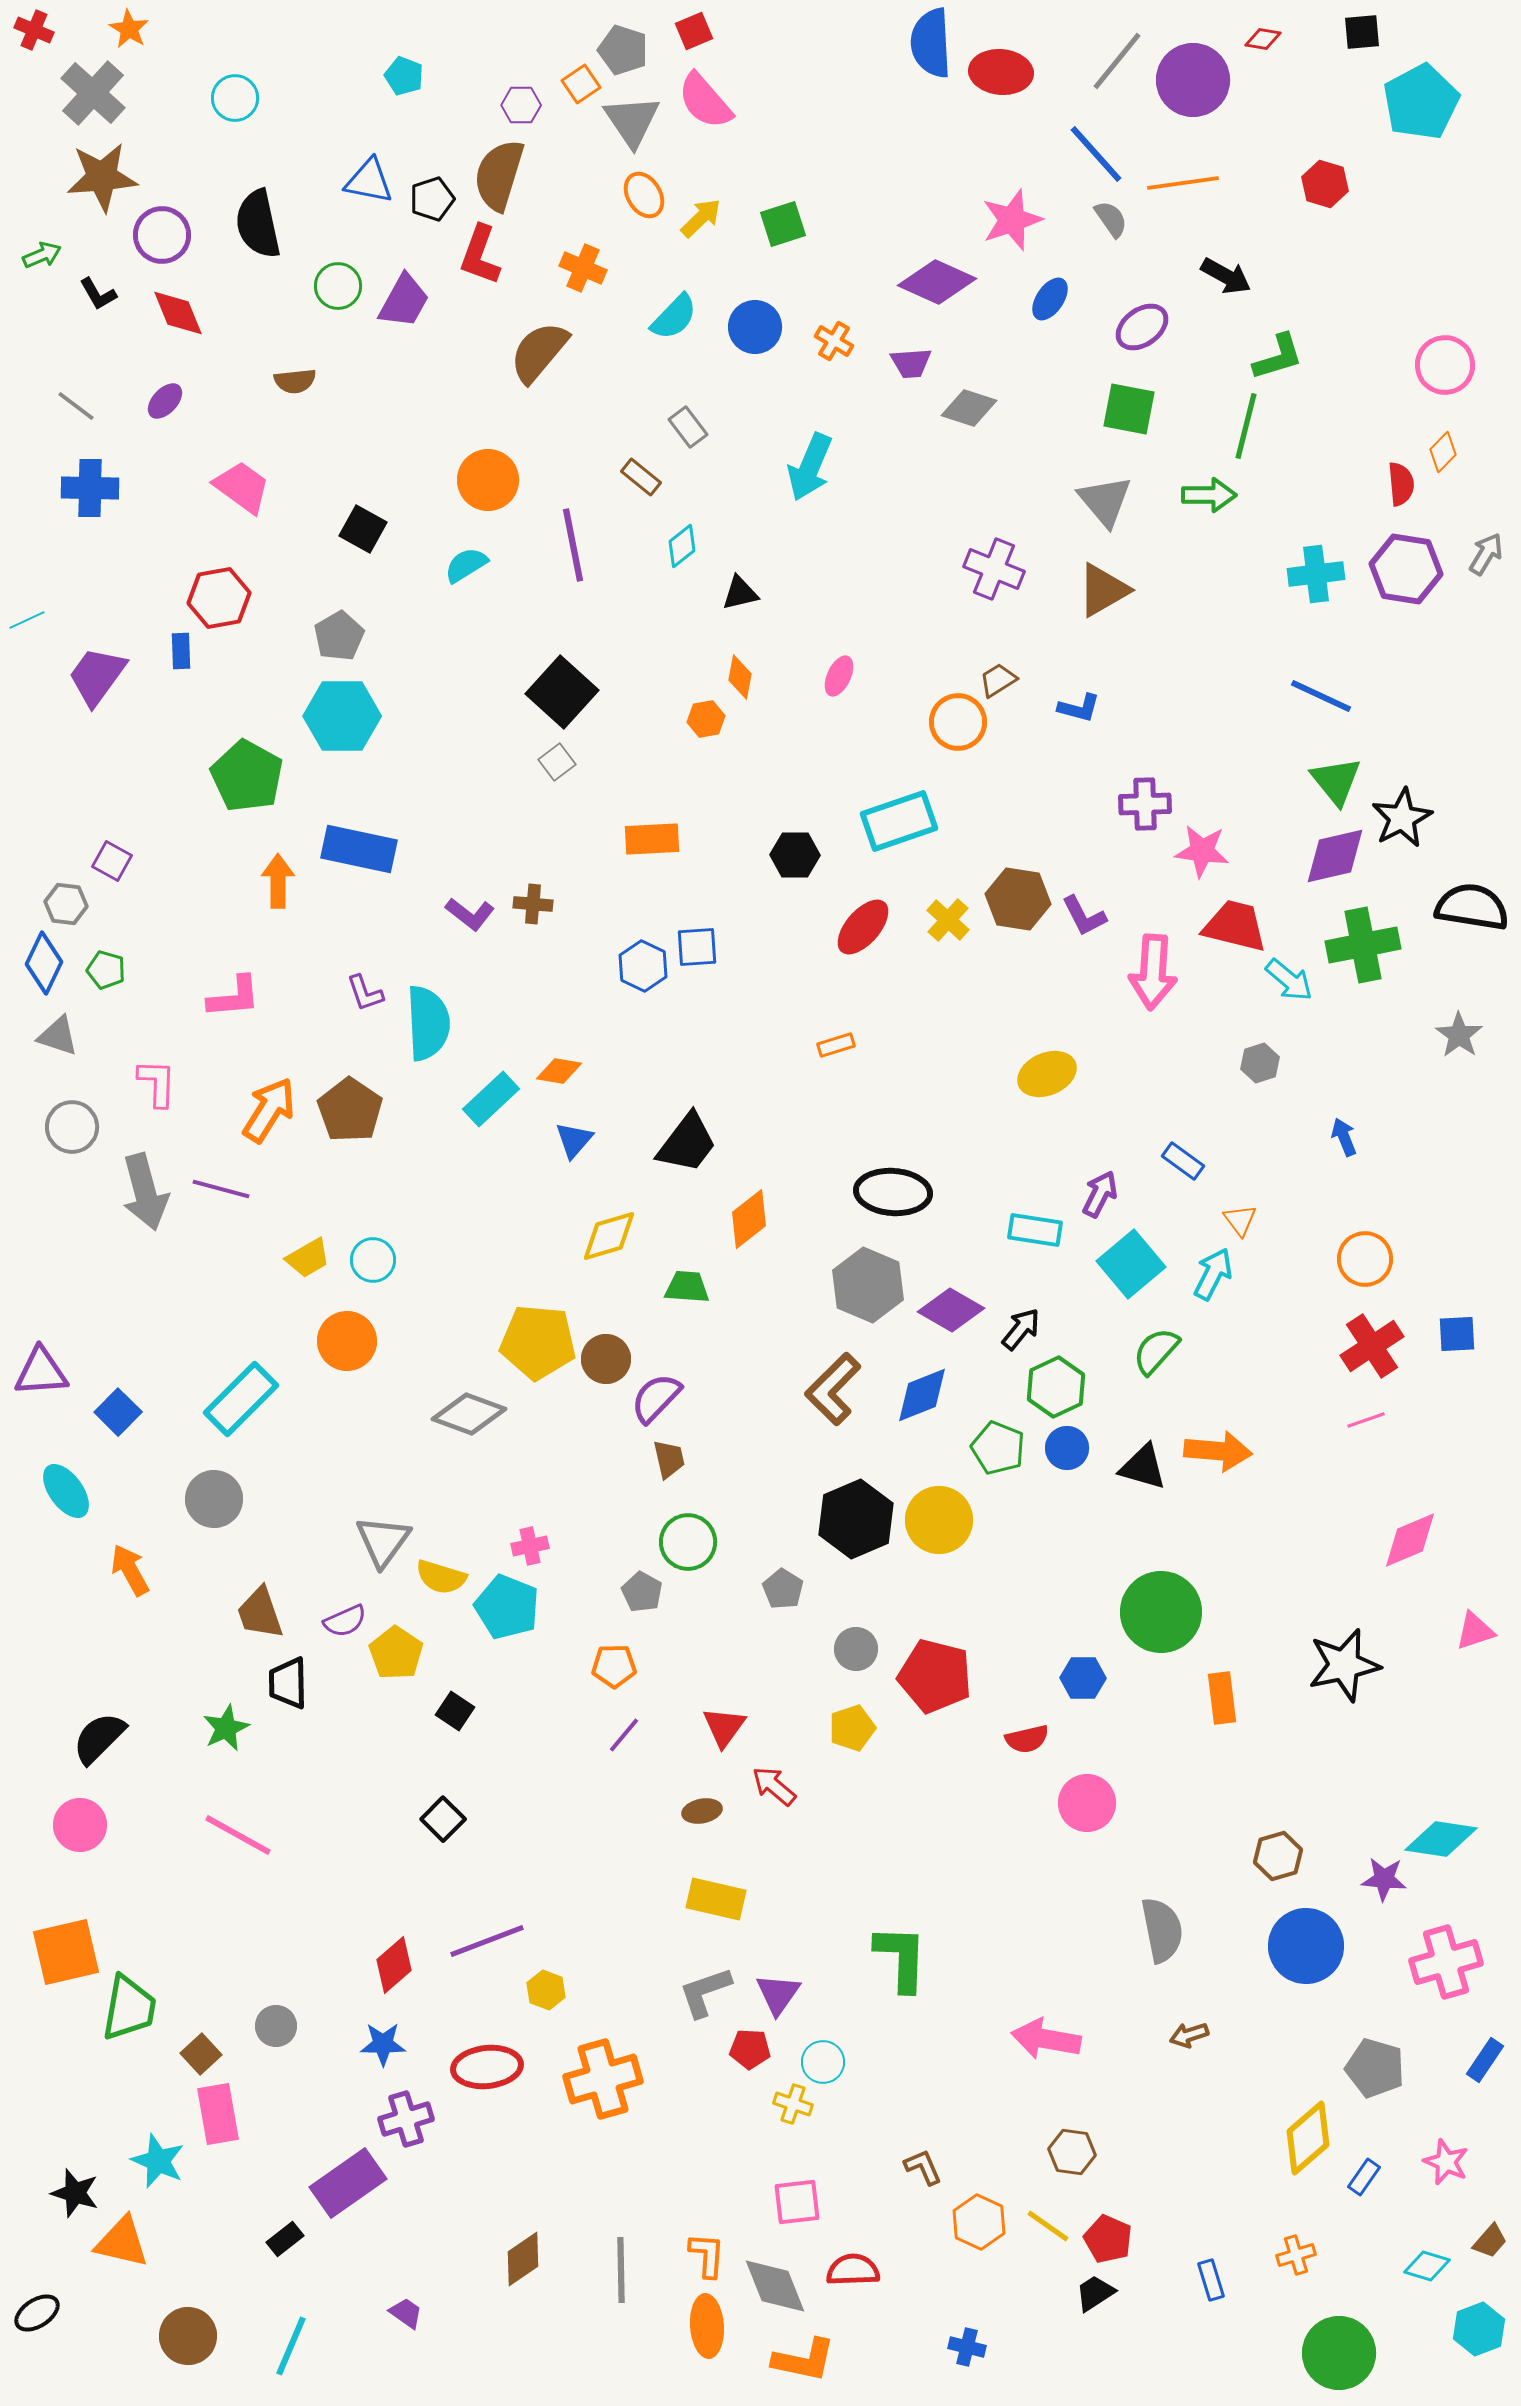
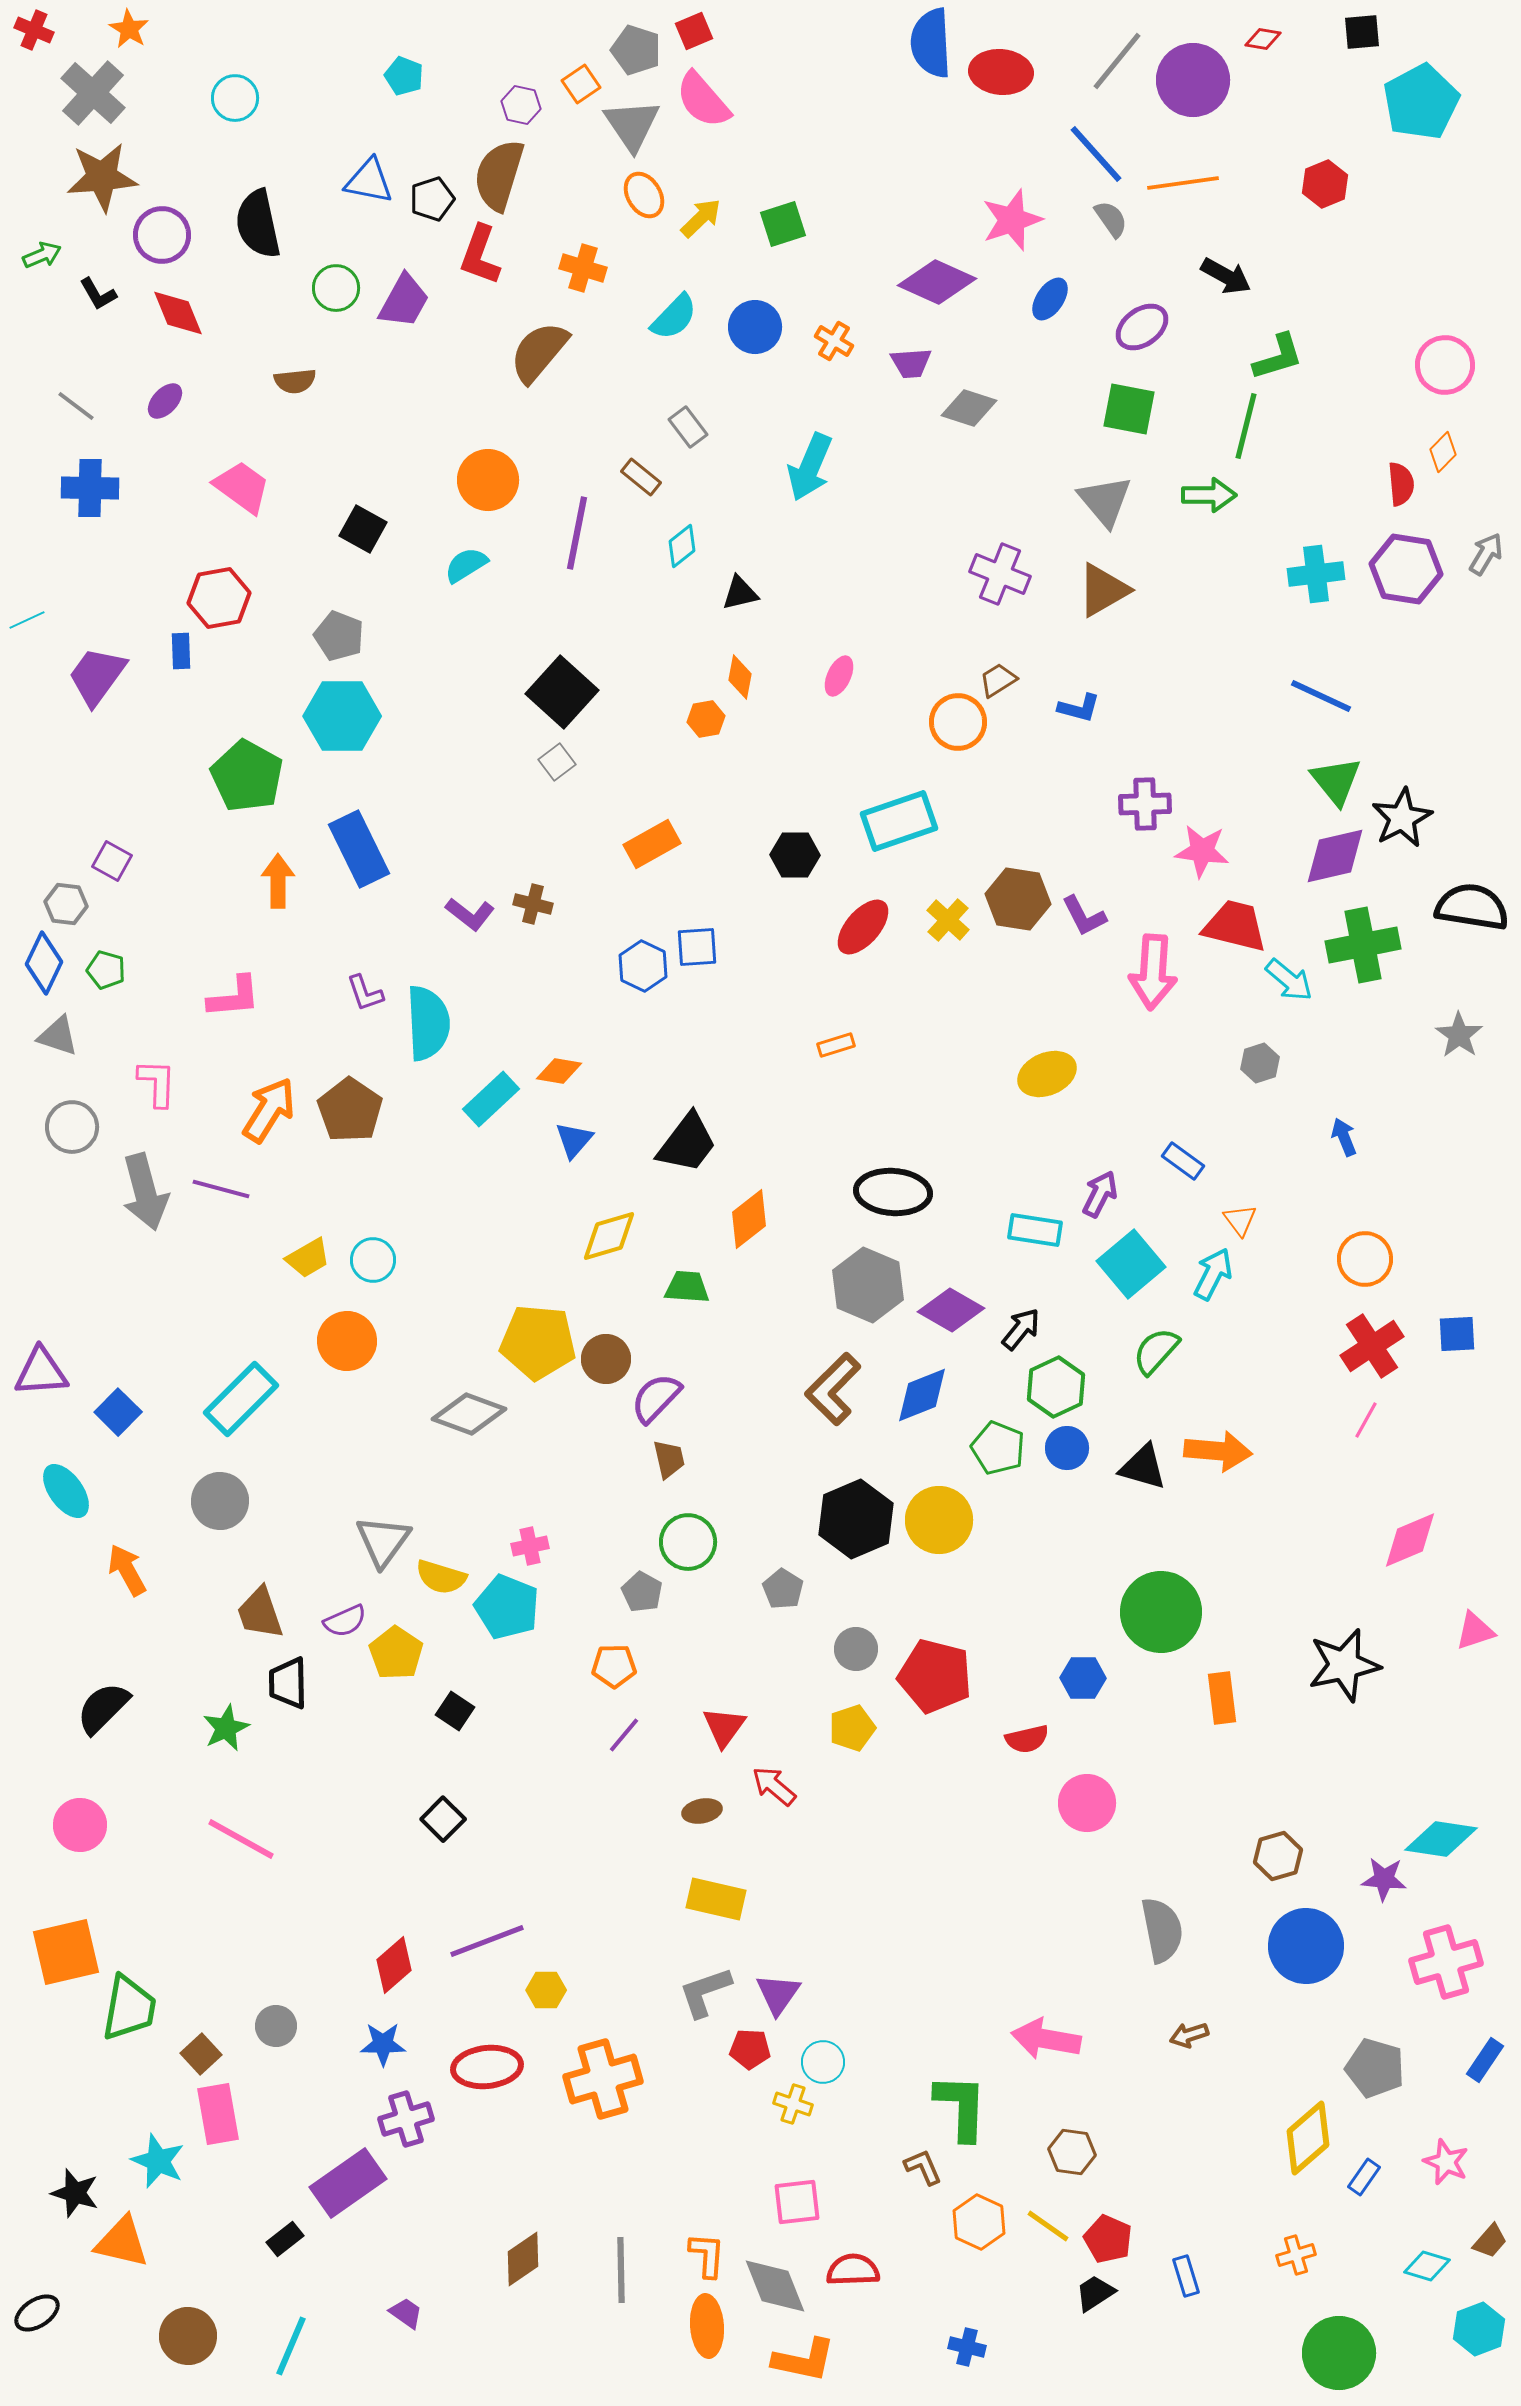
gray pentagon at (623, 50): moved 13 px right
pink semicircle at (705, 101): moved 2 px left, 1 px up
purple hexagon at (521, 105): rotated 12 degrees clockwise
gray triangle at (632, 121): moved 4 px down
red hexagon at (1325, 184): rotated 21 degrees clockwise
orange cross at (583, 268): rotated 6 degrees counterclockwise
green circle at (338, 286): moved 2 px left, 2 px down
purple line at (573, 545): moved 4 px right, 12 px up; rotated 22 degrees clockwise
purple cross at (994, 569): moved 6 px right, 5 px down
gray pentagon at (339, 636): rotated 21 degrees counterclockwise
orange rectangle at (652, 839): moved 5 px down; rotated 26 degrees counterclockwise
blue rectangle at (359, 849): rotated 52 degrees clockwise
brown cross at (533, 904): rotated 9 degrees clockwise
pink line at (1366, 1420): rotated 42 degrees counterclockwise
gray circle at (214, 1499): moved 6 px right, 2 px down
orange arrow at (130, 1570): moved 3 px left
black semicircle at (99, 1738): moved 4 px right, 30 px up
pink line at (238, 1835): moved 3 px right, 4 px down
green L-shape at (901, 1958): moved 60 px right, 149 px down
yellow hexagon at (546, 1990): rotated 21 degrees counterclockwise
blue rectangle at (1211, 2280): moved 25 px left, 4 px up
